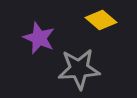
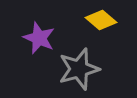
gray star: rotated 12 degrees counterclockwise
